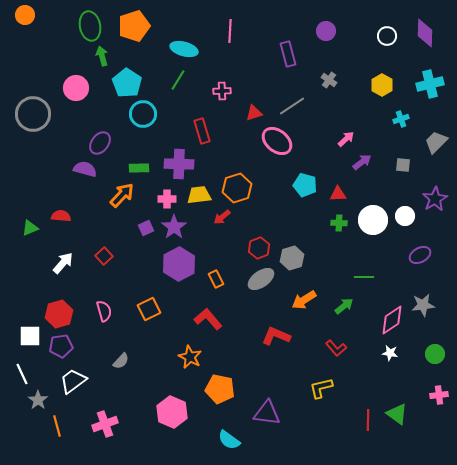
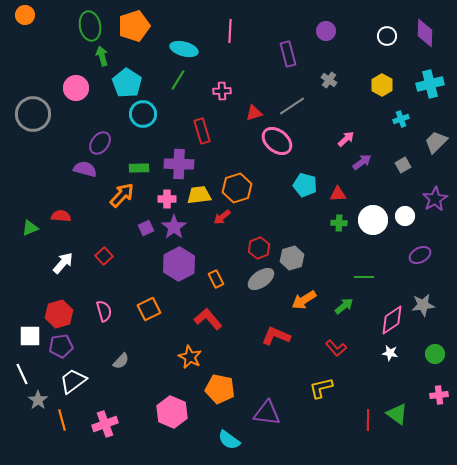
gray square at (403, 165): rotated 35 degrees counterclockwise
orange line at (57, 426): moved 5 px right, 6 px up
